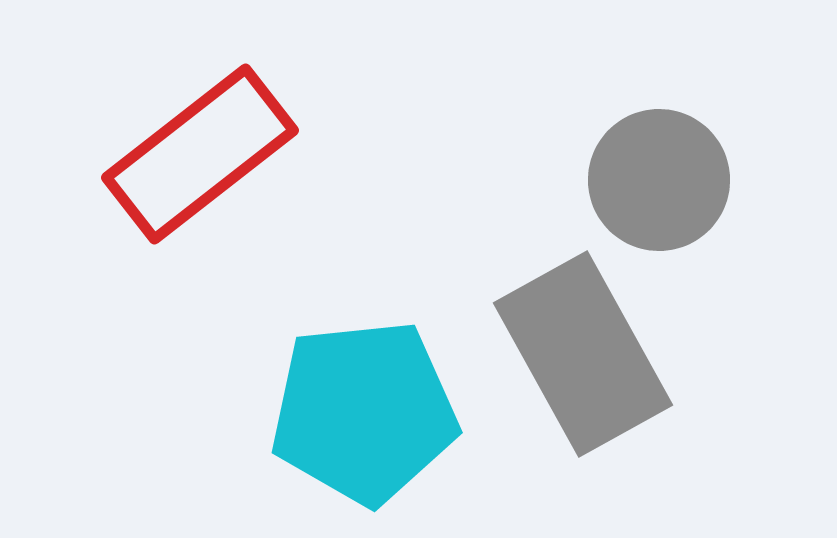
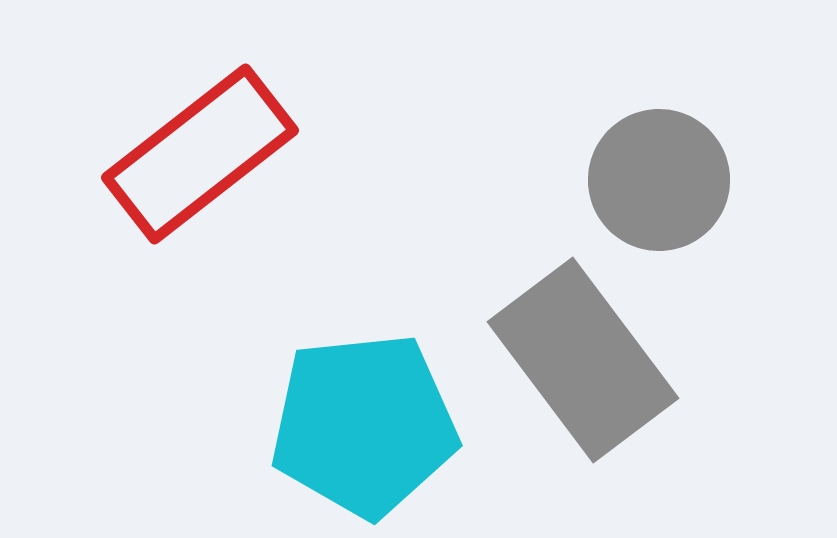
gray rectangle: moved 6 px down; rotated 8 degrees counterclockwise
cyan pentagon: moved 13 px down
